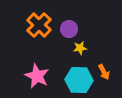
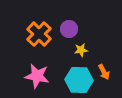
orange cross: moved 9 px down
yellow star: moved 1 px right, 2 px down
pink star: rotated 15 degrees counterclockwise
